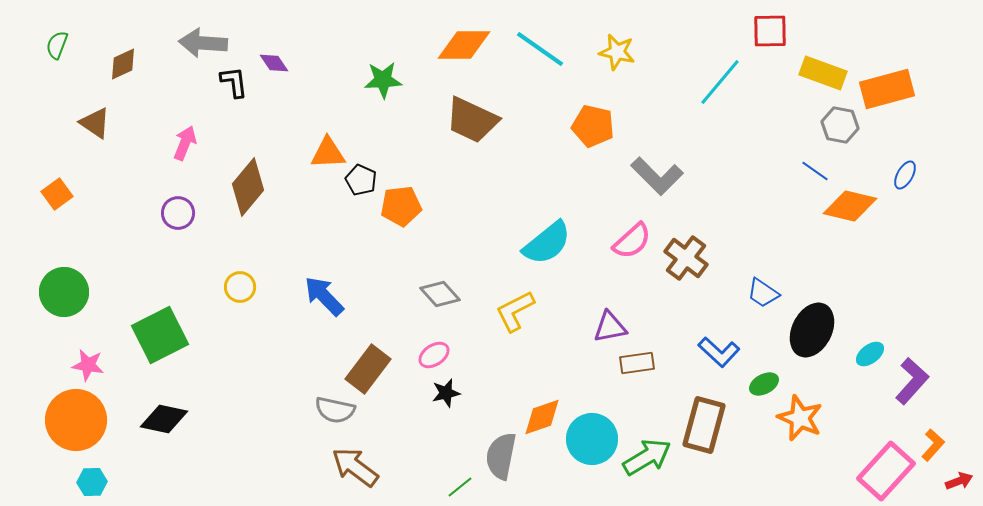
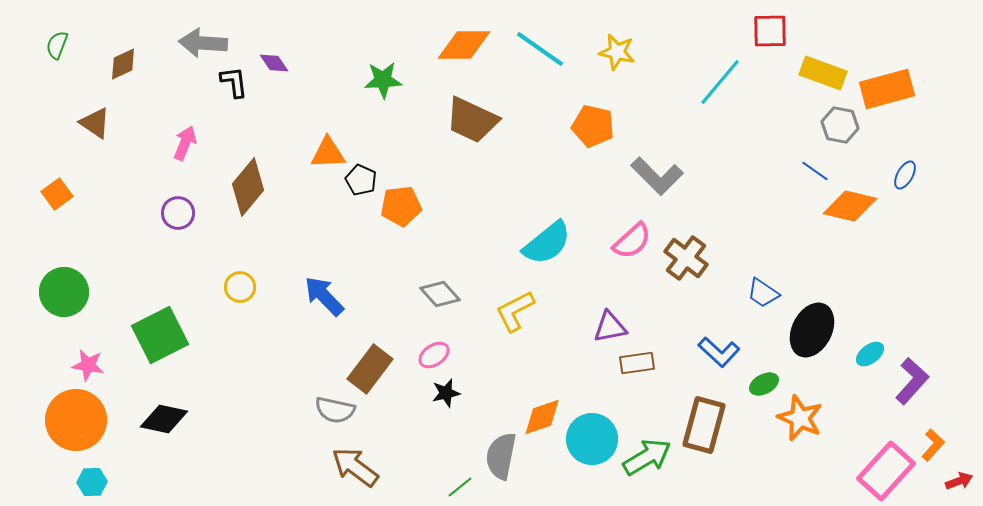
brown rectangle at (368, 369): moved 2 px right
